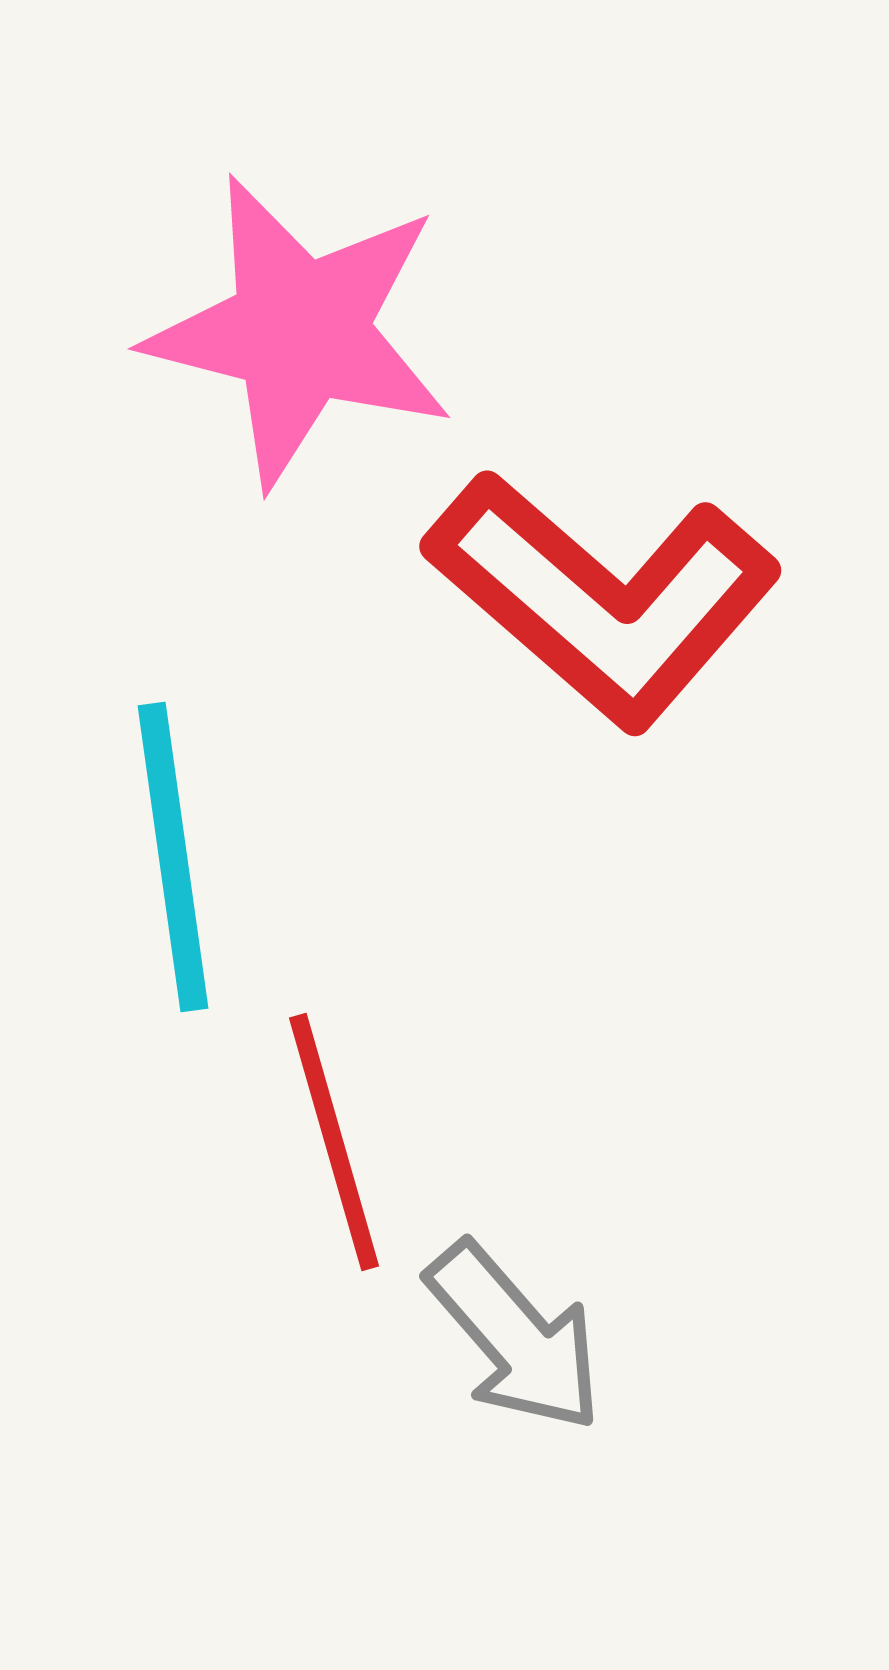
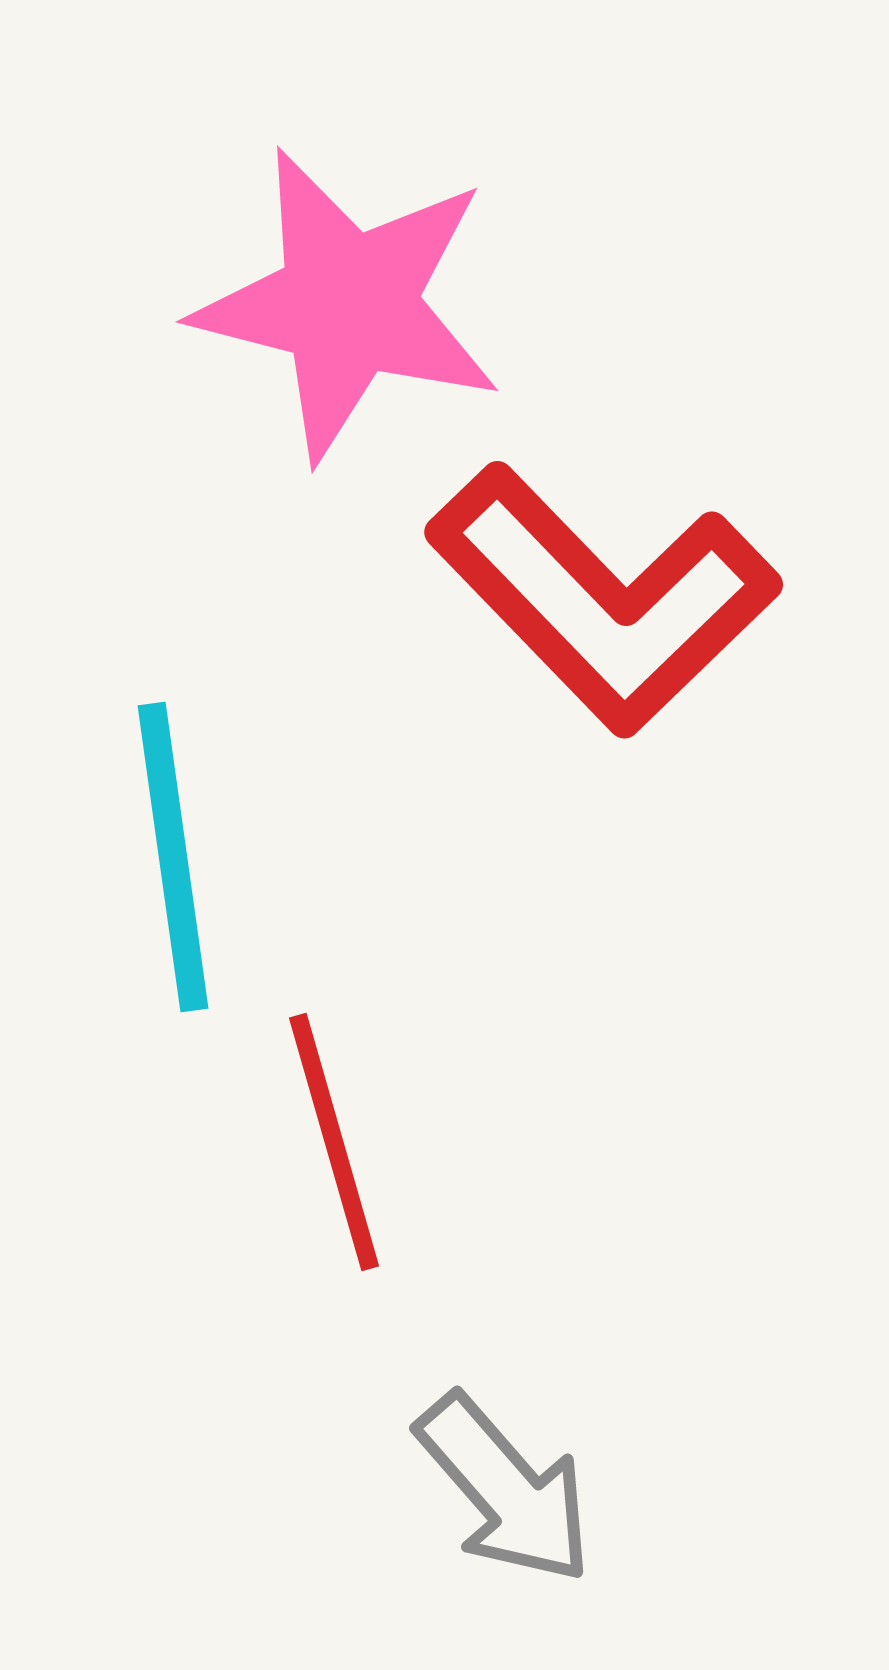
pink star: moved 48 px right, 27 px up
red L-shape: rotated 5 degrees clockwise
gray arrow: moved 10 px left, 152 px down
